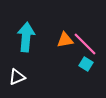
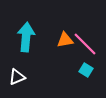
cyan square: moved 6 px down
